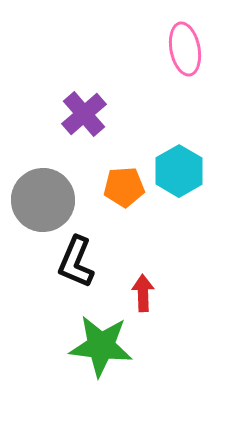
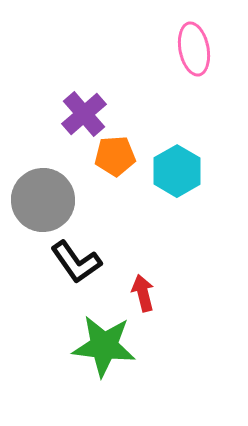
pink ellipse: moved 9 px right
cyan hexagon: moved 2 px left
orange pentagon: moved 9 px left, 31 px up
black L-shape: rotated 58 degrees counterclockwise
red arrow: rotated 12 degrees counterclockwise
green star: moved 3 px right
